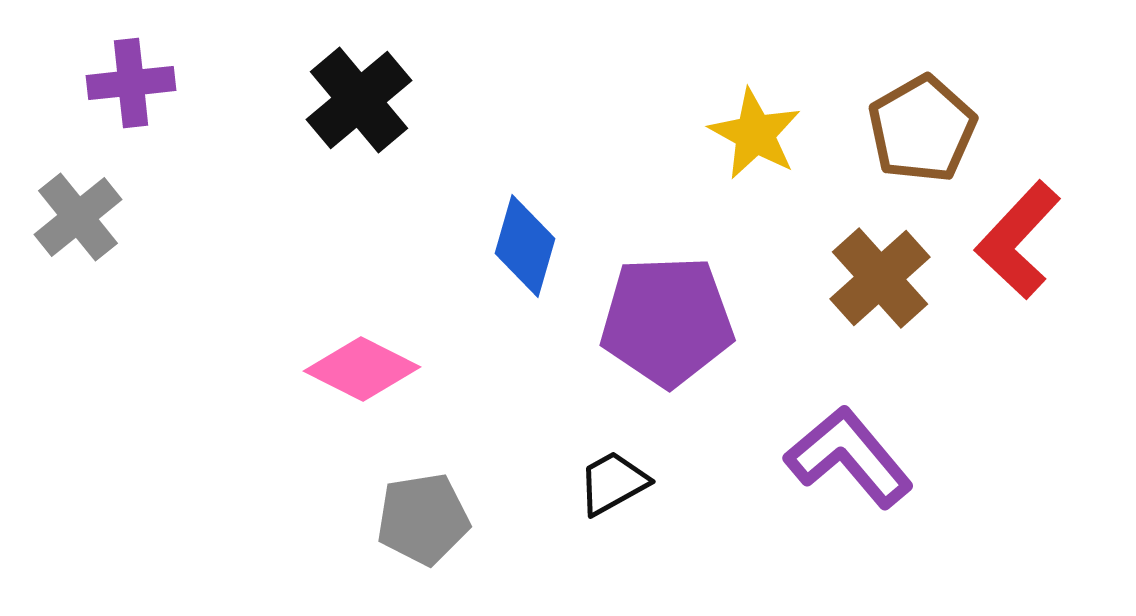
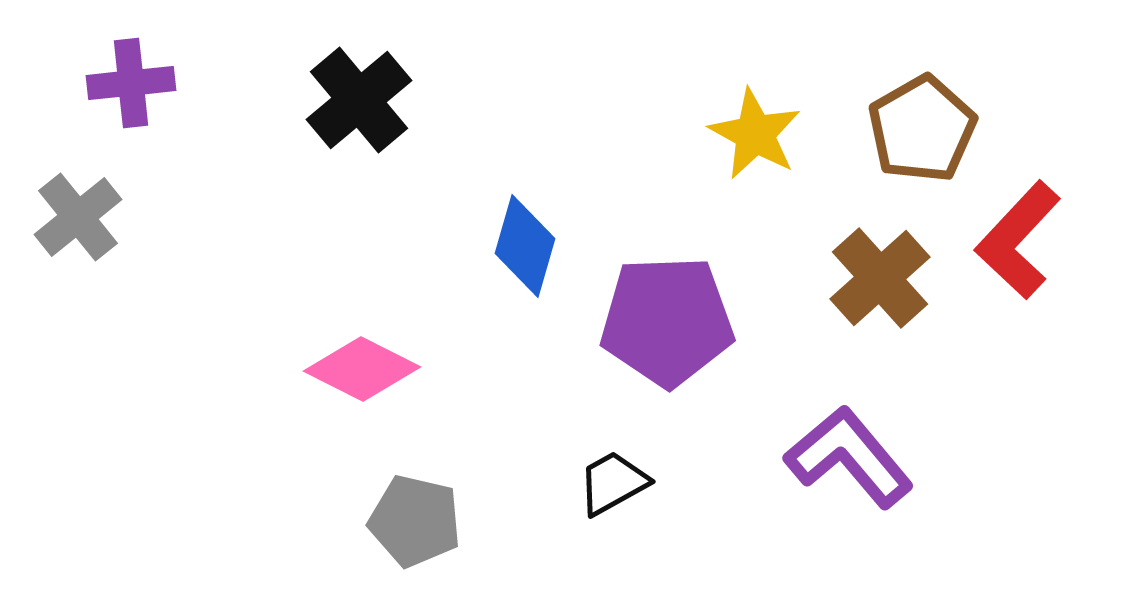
gray pentagon: moved 8 px left, 2 px down; rotated 22 degrees clockwise
